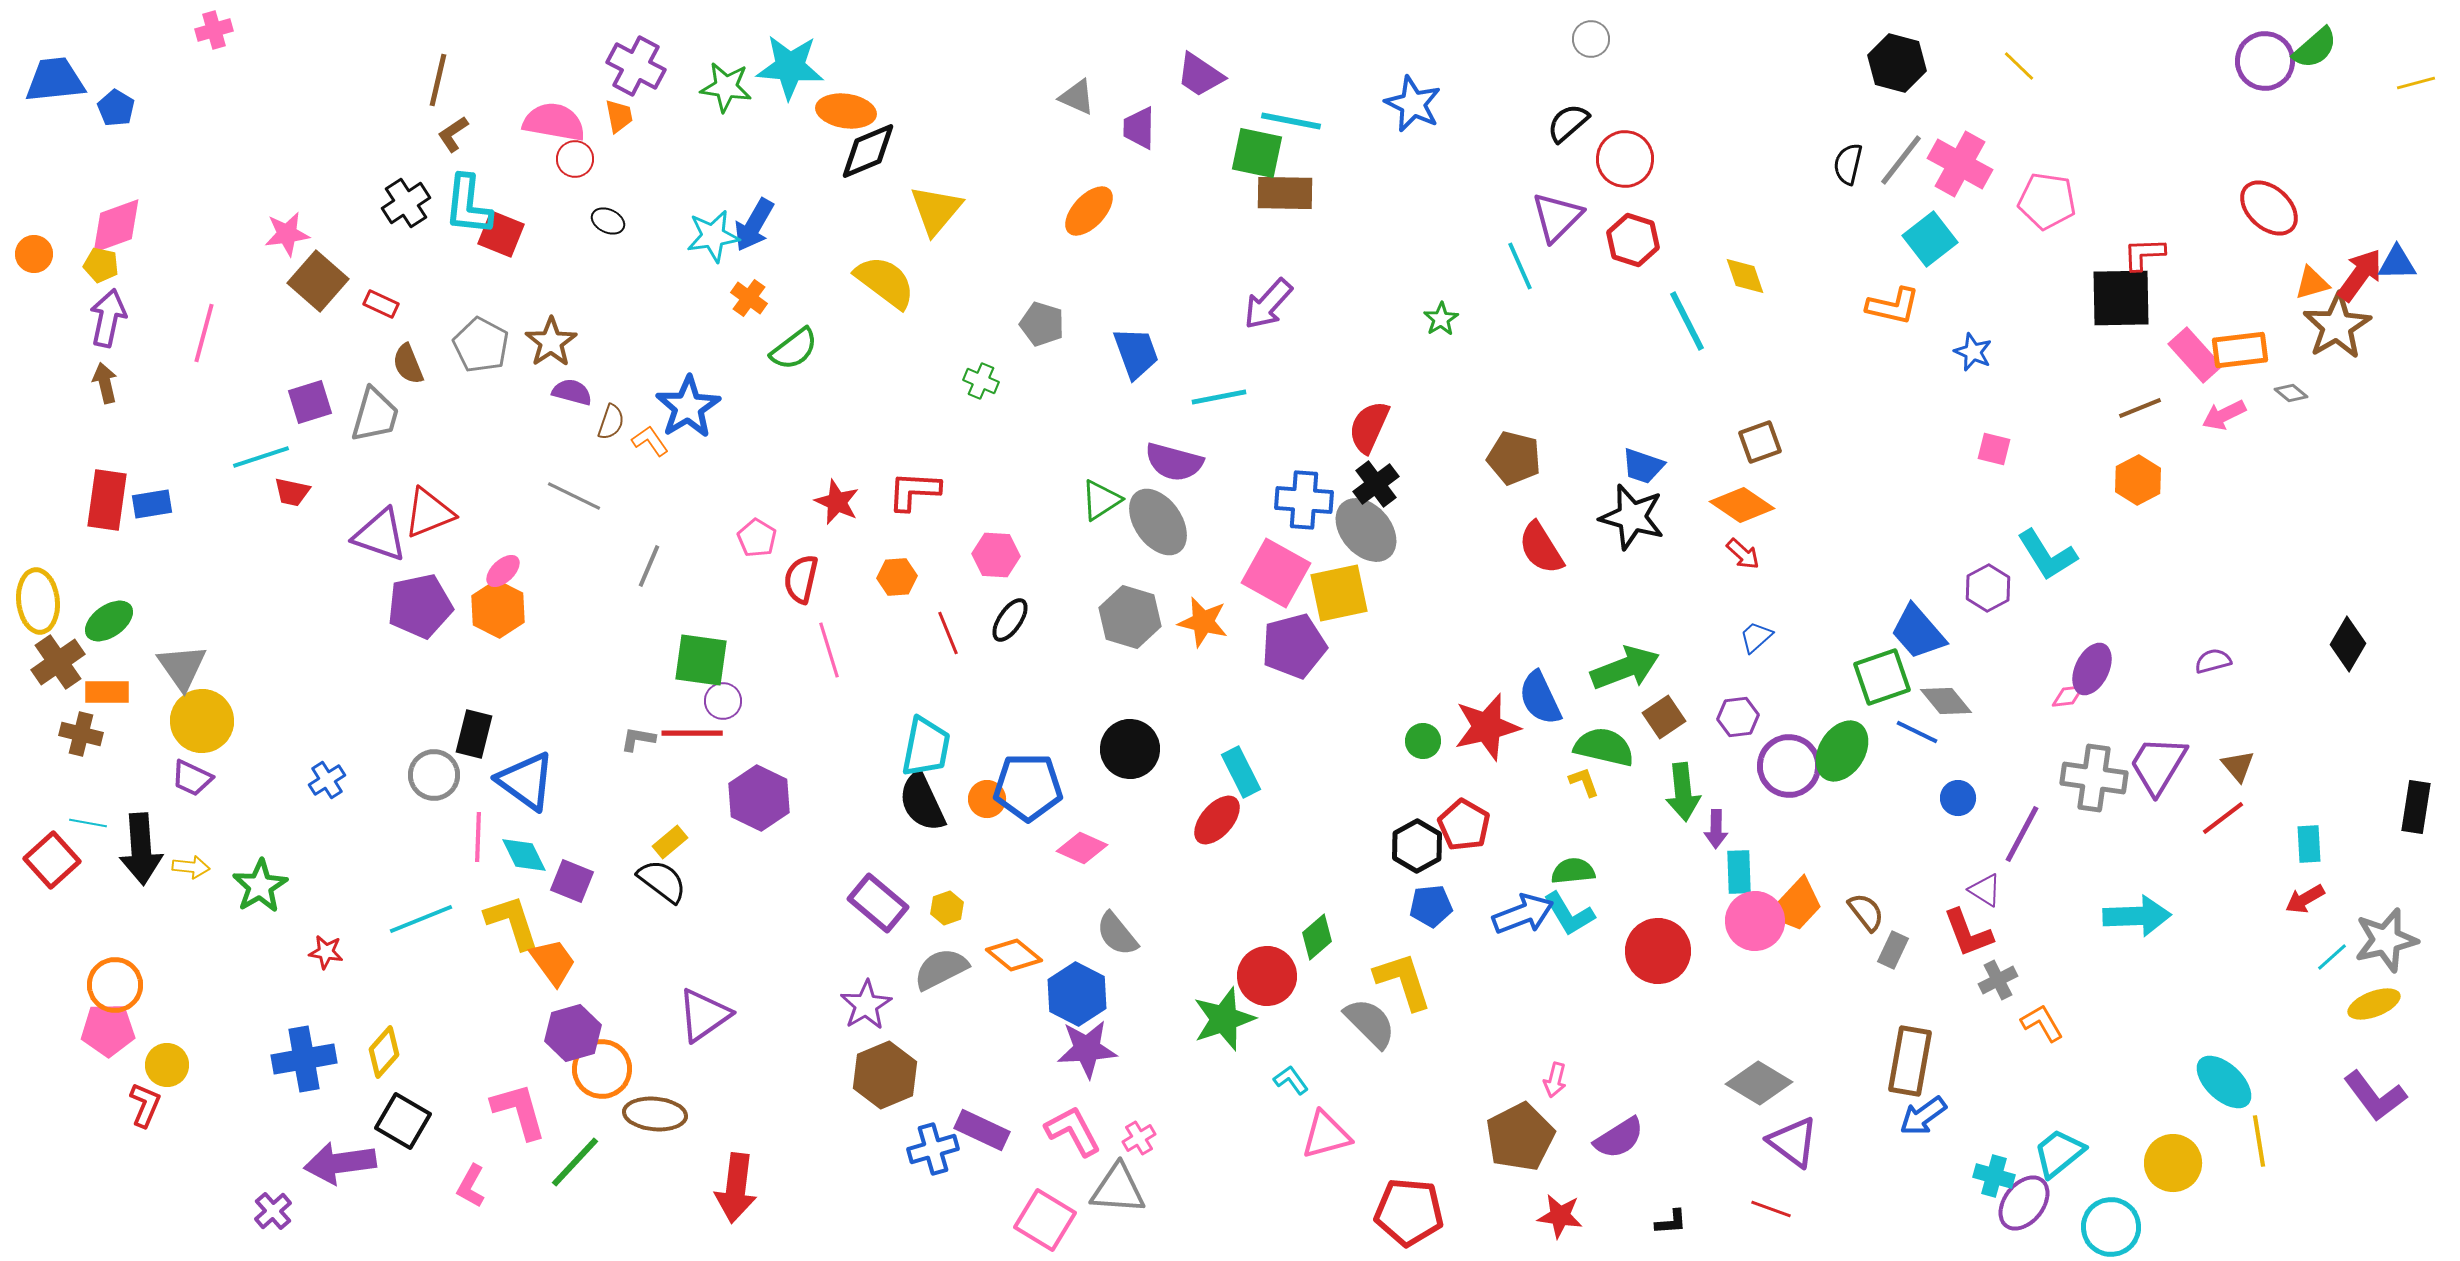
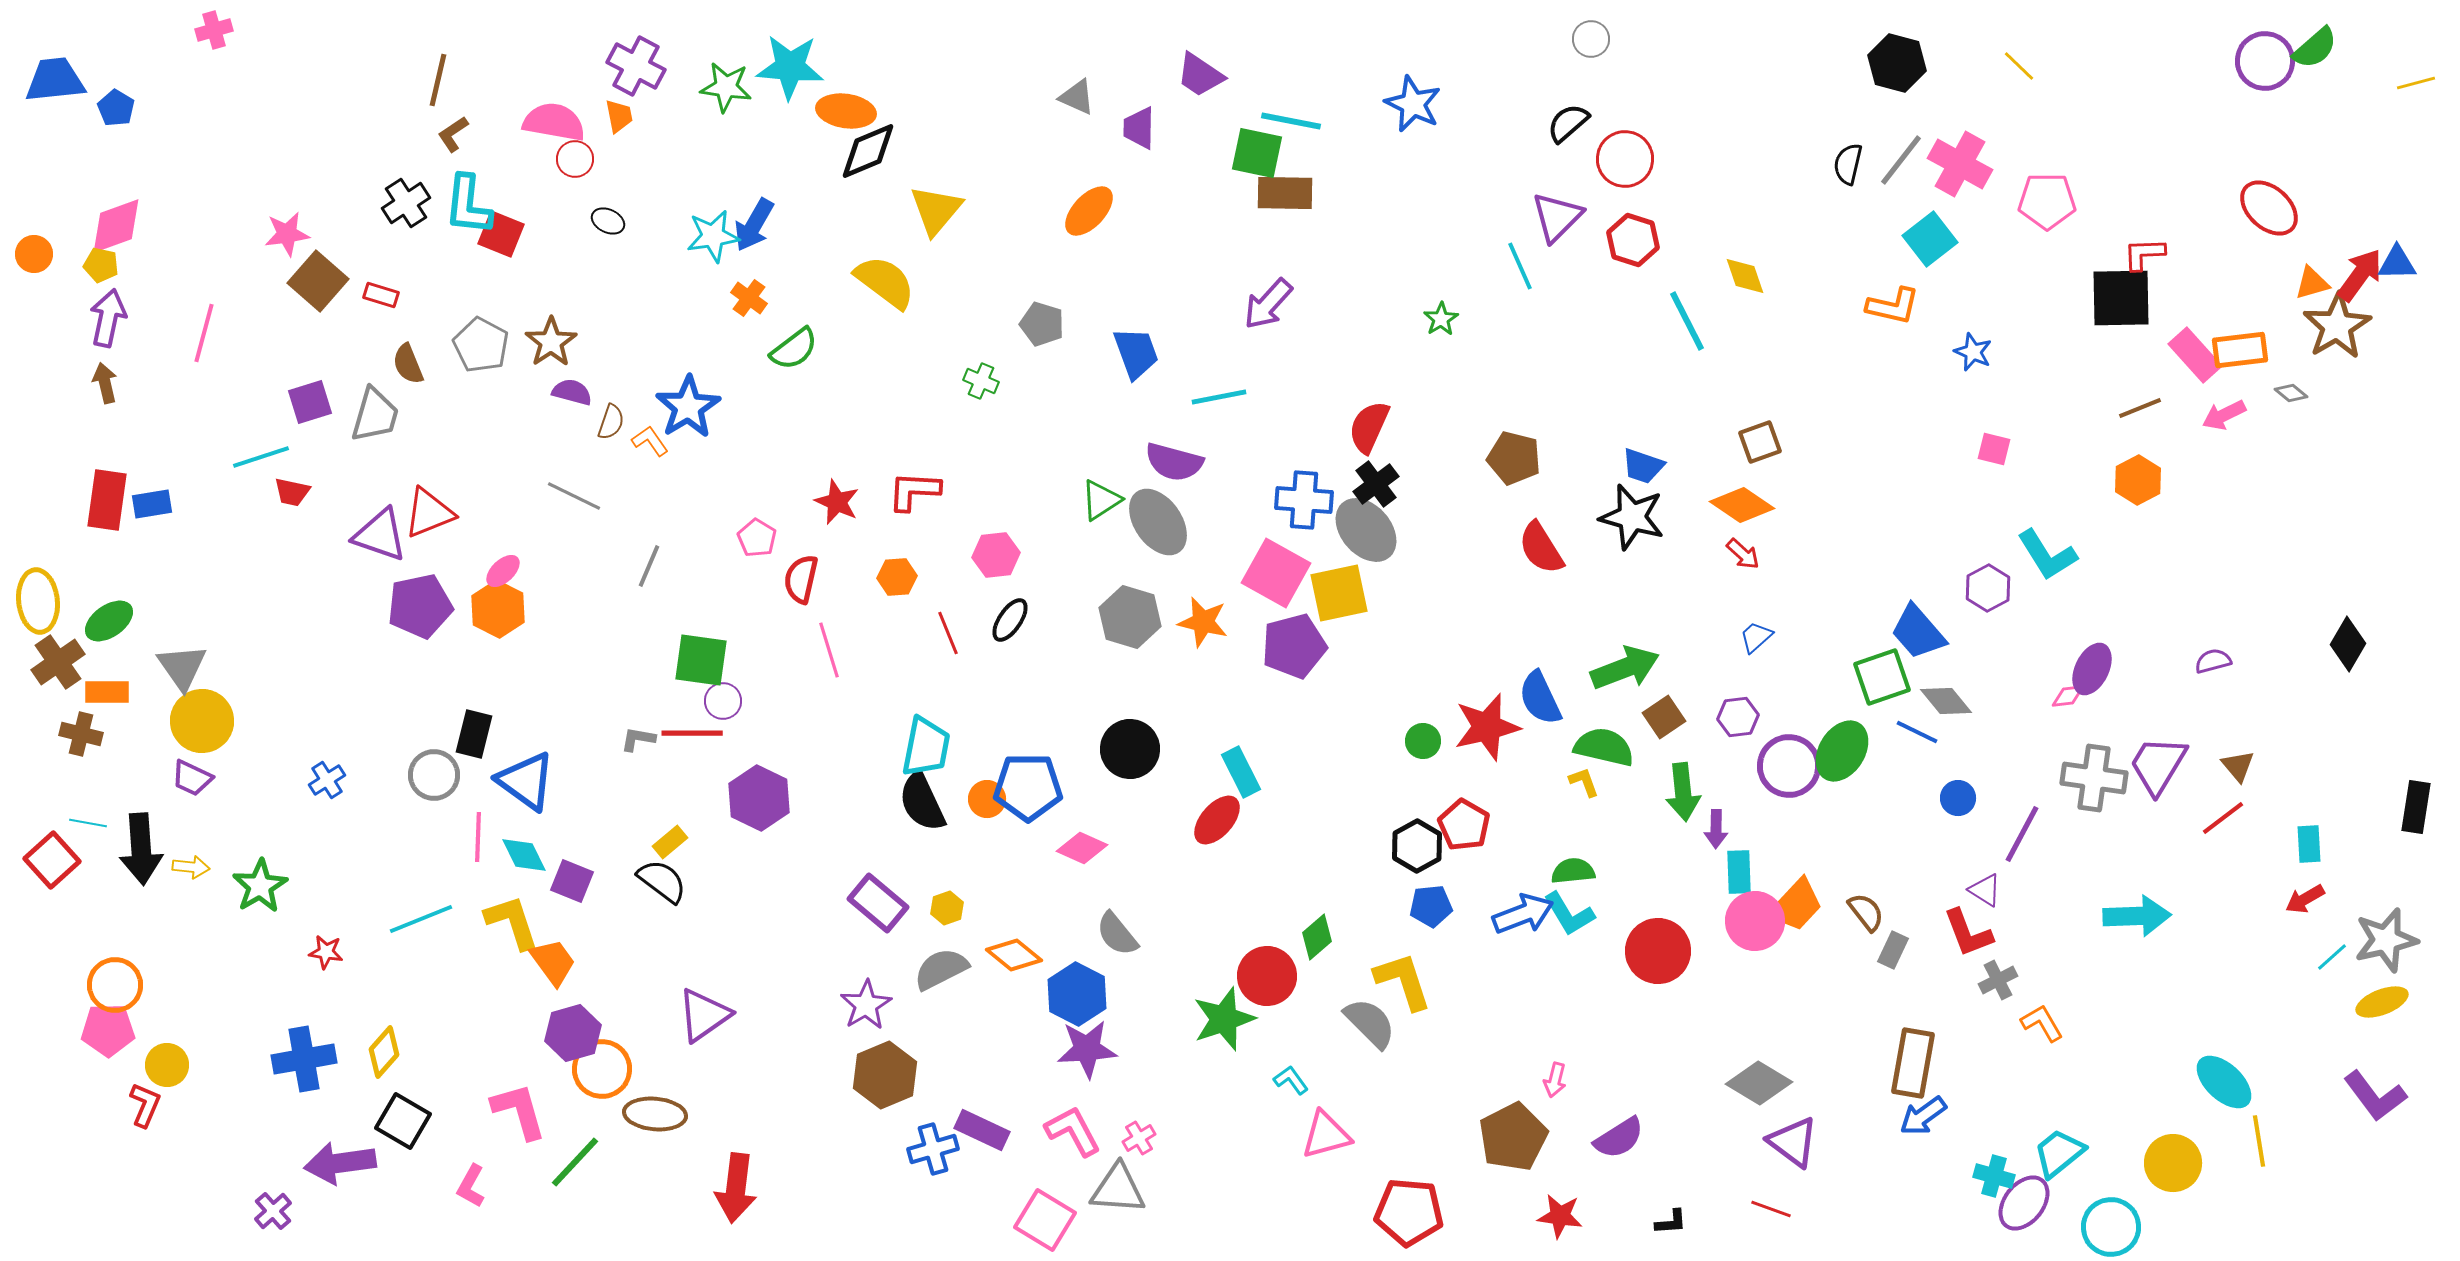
pink pentagon at (2047, 201): rotated 8 degrees counterclockwise
red rectangle at (381, 304): moved 9 px up; rotated 8 degrees counterclockwise
pink hexagon at (996, 555): rotated 9 degrees counterclockwise
yellow ellipse at (2374, 1004): moved 8 px right, 2 px up
brown rectangle at (1910, 1061): moved 3 px right, 2 px down
brown pentagon at (1520, 1137): moved 7 px left
